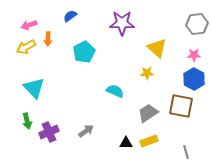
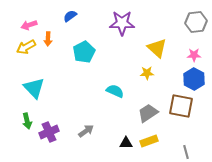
gray hexagon: moved 1 px left, 2 px up
